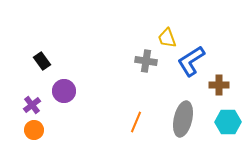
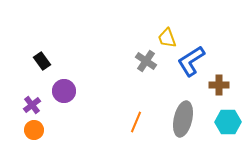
gray cross: rotated 25 degrees clockwise
